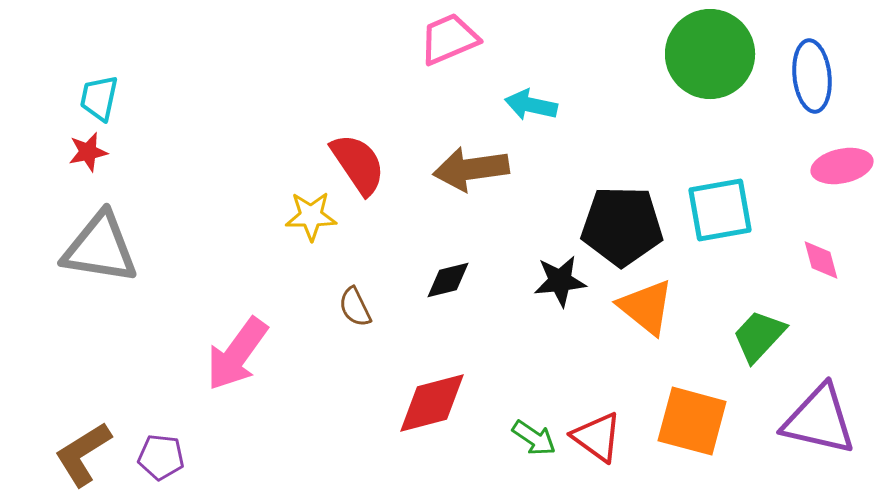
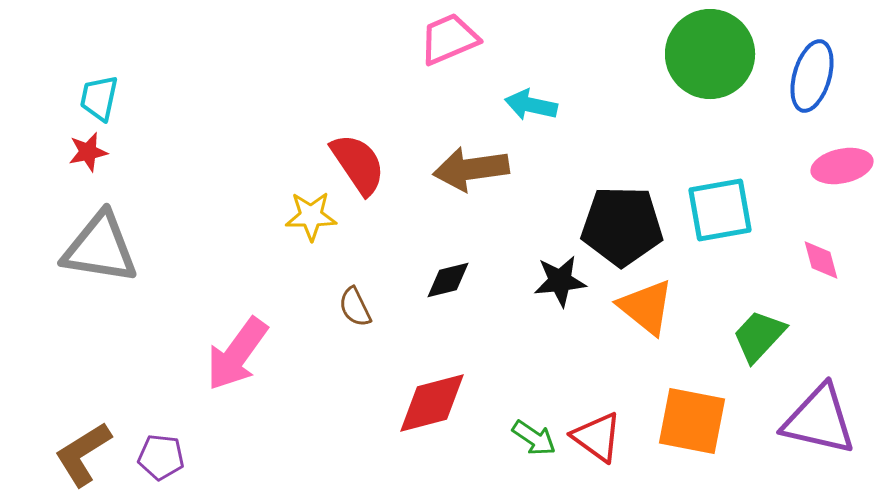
blue ellipse: rotated 22 degrees clockwise
orange square: rotated 4 degrees counterclockwise
